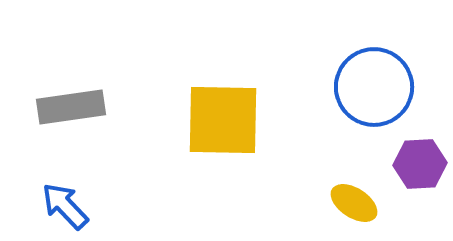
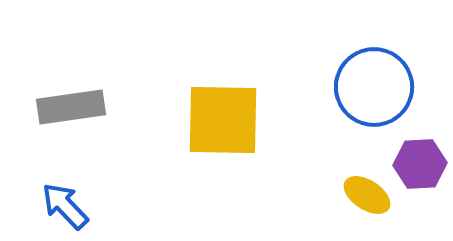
yellow ellipse: moved 13 px right, 8 px up
